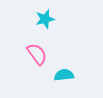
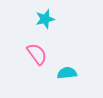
cyan semicircle: moved 3 px right, 2 px up
